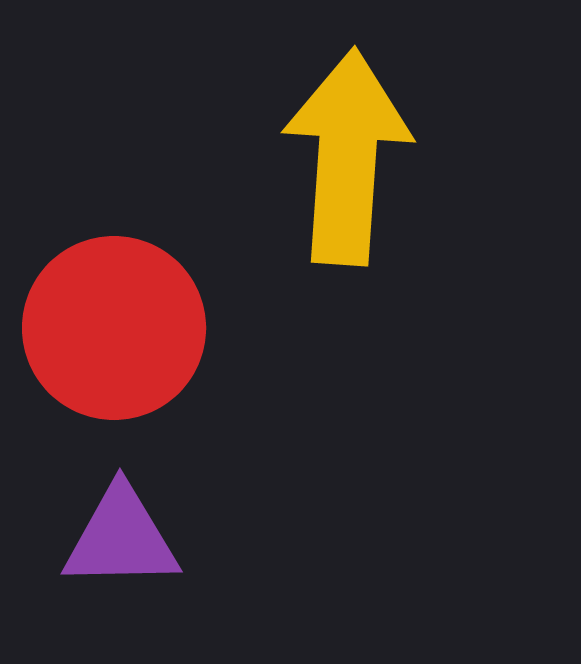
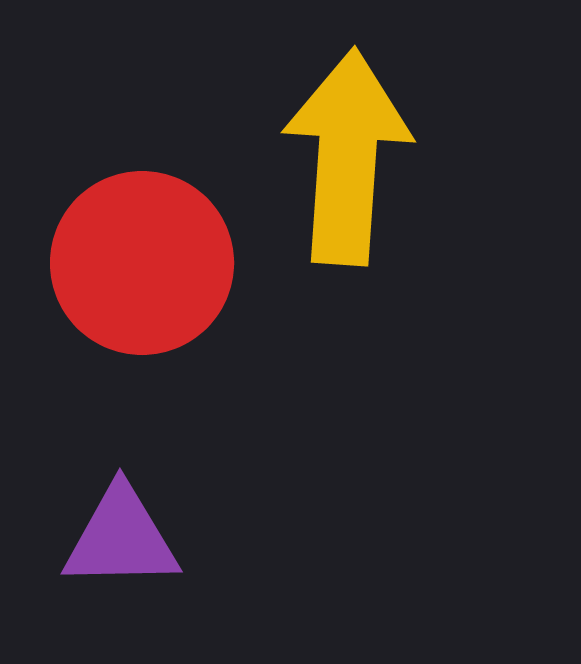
red circle: moved 28 px right, 65 px up
